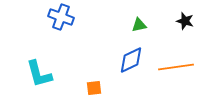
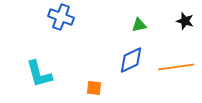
orange square: rotated 14 degrees clockwise
